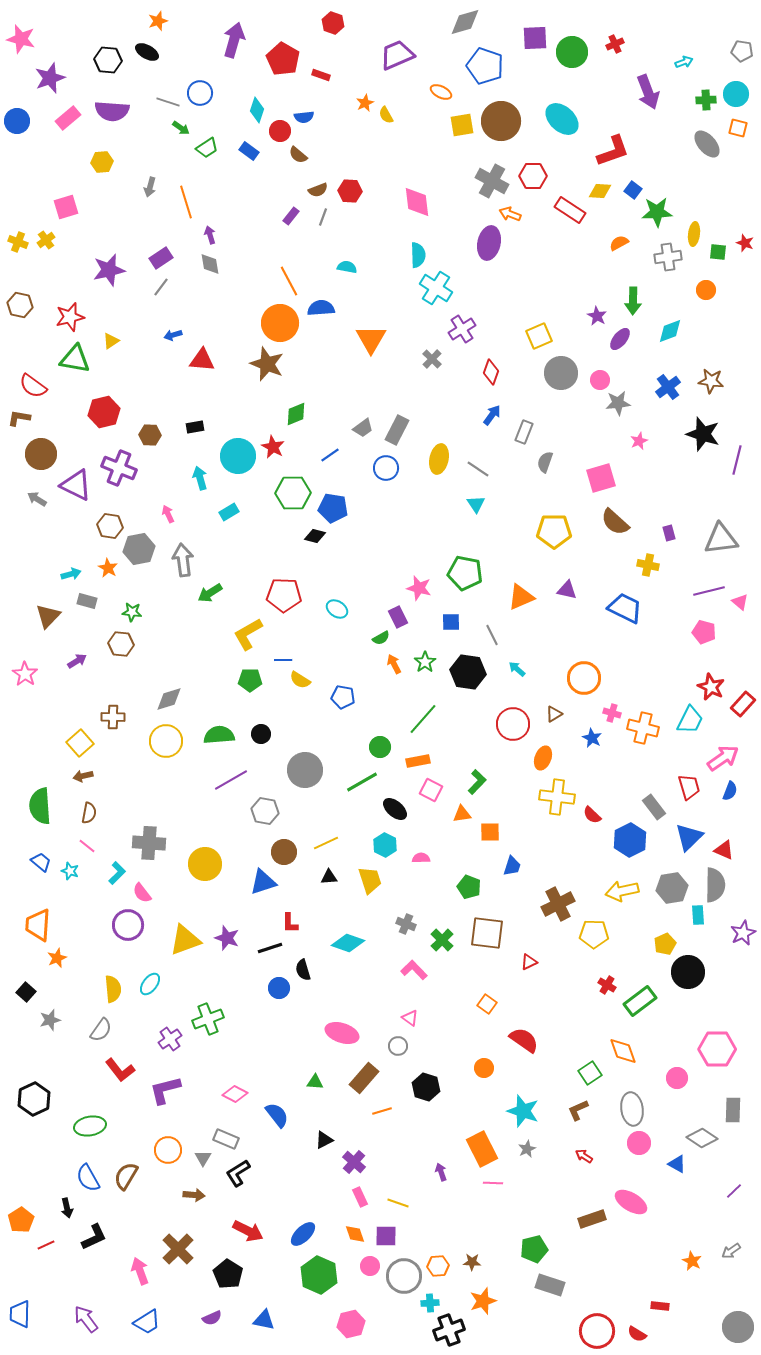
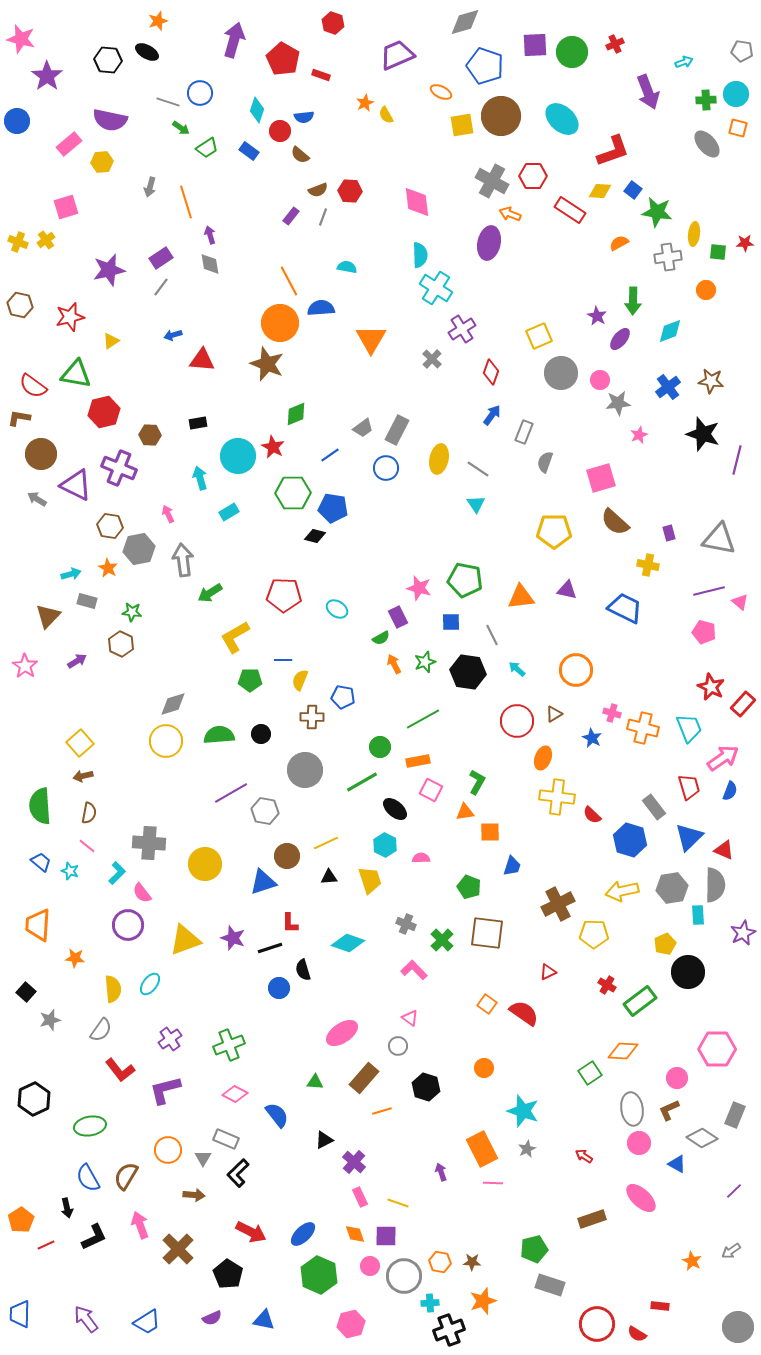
purple square at (535, 38): moved 7 px down
purple star at (50, 78): moved 3 px left, 2 px up; rotated 16 degrees counterclockwise
purple semicircle at (112, 111): moved 2 px left, 9 px down; rotated 8 degrees clockwise
pink rectangle at (68, 118): moved 1 px right, 26 px down
brown circle at (501, 121): moved 5 px up
brown semicircle at (298, 155): moved 2 px right
green star at (657, 212): rotated 12 degrees clockwise
red star at (745, 243): rotated 24 degrees counterclockwise
cyan semicircle at (418, 255): moved 2 px right
green triangle at (75, 359): moved 1 px right, 15 px down
black rectangle at (195, 427): moved 3 px right, 4 px up
pink star at (639, 441): moved 6 px up
gray triangle at (721, 539): moved 2 px left; rotated 18 degrees clockwise
green pentagon at (465, 573): moved 7 px down
orange triangle at (521, 597): rotated 16 degrees clockwise
yellow L-shape at (248, 634): moved 13 px left, 3 px down
brown hexagon at (121, 644): rotated 20 degrees clockwise
green star at (425, 662): rotated 15 degrees clockwise
pink star at (25, 674): moved 8 px up
orange circle at (584, 678): moved 8 px left, 8 px up
yellow semicircle at (300, 680): rotated 80 degrees clockwise
gray diamond at (169, 699): moved 4 px right, 5 px down
brown cross at (113, 717): moved 199 px right
green line at (423, 719): rotated 20 degrees clockwise
cyan trapezoid at (690, 720): moved 1 px left, 8 px down; rotated 48 degrees counterclockwise
red circle at (513, 724): moved 4 px right, 3 px up
purple line at (231, 780): moved 13 px down
green L-shape at (477, 782): rotated 15 degrees counterclockwise
orange triangle at (462, 814): moved 3 px right, 2 px up
blue hexagon at (630, 840): rotated 16 degrees counterclockwise
brown circle at (284, 852): moved 3 px right, 4 px down
purple star at (227, 938): moved 6 px right
orange star at (57, 958): moved 18 px right; rotated 30 degrees clockwise
red triangle at (529, 962): moved 19 px right, 10 px down
green cross at (208, 1019): moved 21 px right, 26 px down
pink ellipse at (342, 1033): rotated 52 degrees counterclockwise
red semicircle at (524, 1040): moved 27 px up
orange diamond at (623, 1051): rotated 68 degrees counterclockwise
brown L-shape at (578, 1110): moved 91 px right
gray rectangle at (733, 1110): moved 2 px right, 5 px down; rotated 20 degrees clockwise
black L-shape at (238, 1173): rotated 12 degrees counterclockwise
pink ellipse at (631, 1202): moved 10 px right, 4 px up; rotated 12 degrees clockwise
red arrow at (248, 1231): moved 3 px right, 1 px down
orange hexagon at (438, 1266): moved 2 px right, 4 px up; rotated 15 degrees clockwise
pink arrow at (140, 1271): moved 46 px up
red circle at (597, 1331): moved 7 px up
